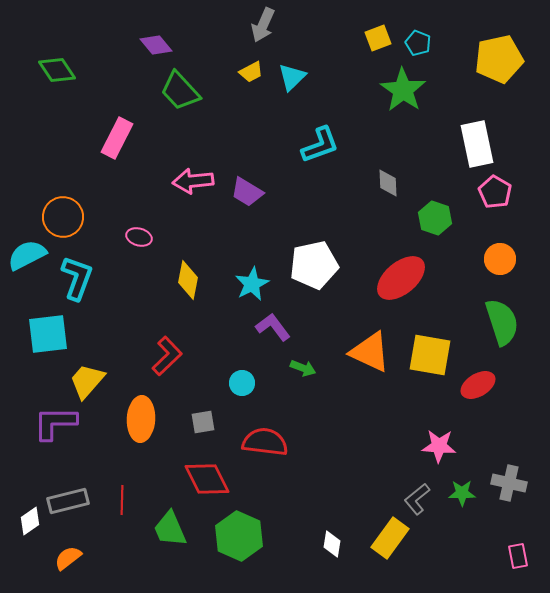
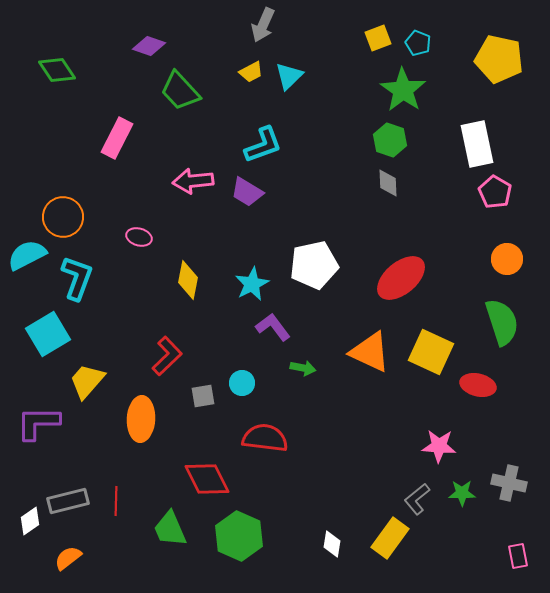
purple diamond at (156, 45): moved 7 px left, 1 px down; rotated 32 degrees counterclockwise
yellow pentagon at (499, 59): rotated 24 degrees clockwise
cyan triangle at (292, 77): moved 3 px left, 1 px up
cyan L-shape at (320, 145): moved 57 px left
green hexagon at (435, 218): moved 45 px left, 78 px up
orange circle at (500, 259): moved 7 px right
cyan square at (48, 334): rotated 24 degrees counterclockwise
yellow square at (430, 355): moved 1 px right, 3 px up; rotated 15 degrees clockwise
green arrow at (303, 368): rotated 10 degrees counterclockwise
red ellipse at (478, 385): rotated 44 degrees clockwise
gray square at (203, 422): moved 26 px up
purple L-shape at (55, 423): moved 17 px left
red semicircle at (265, 442): moved 4 px up
red line at (122, 500): moved 6 px left, 1 px down
